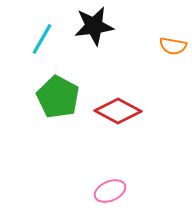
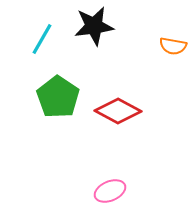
green pentagon: rotated 6 degrees clockwise
